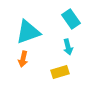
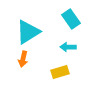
cyan triangle: rotated 12 degrees counterclockwise
cyan arrow: rotated 105 degrees clockwise
